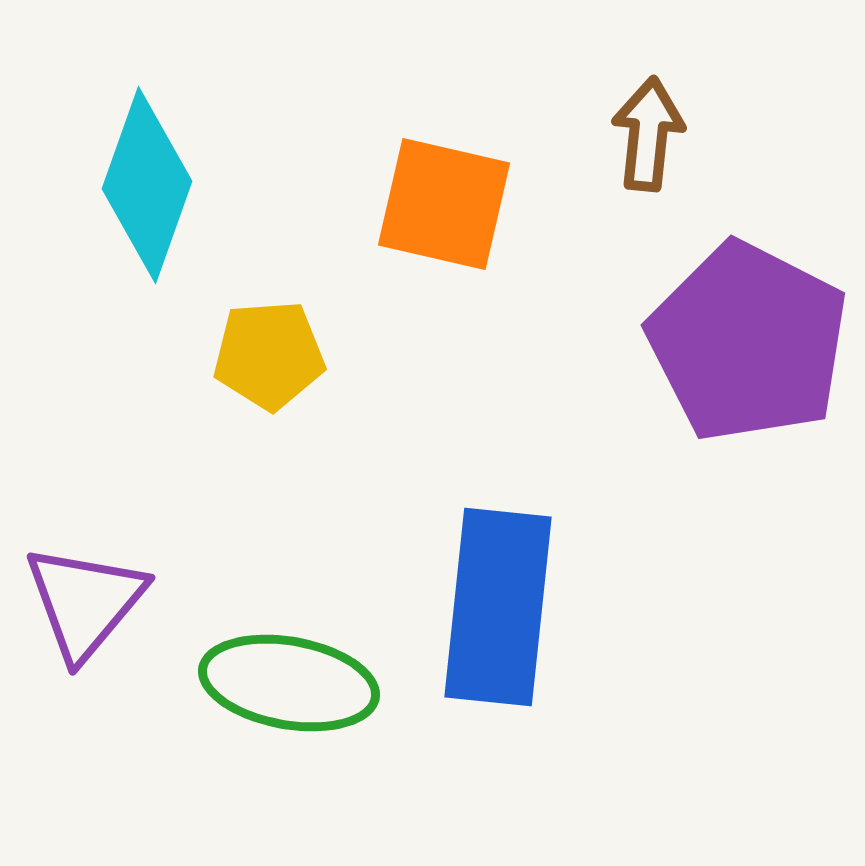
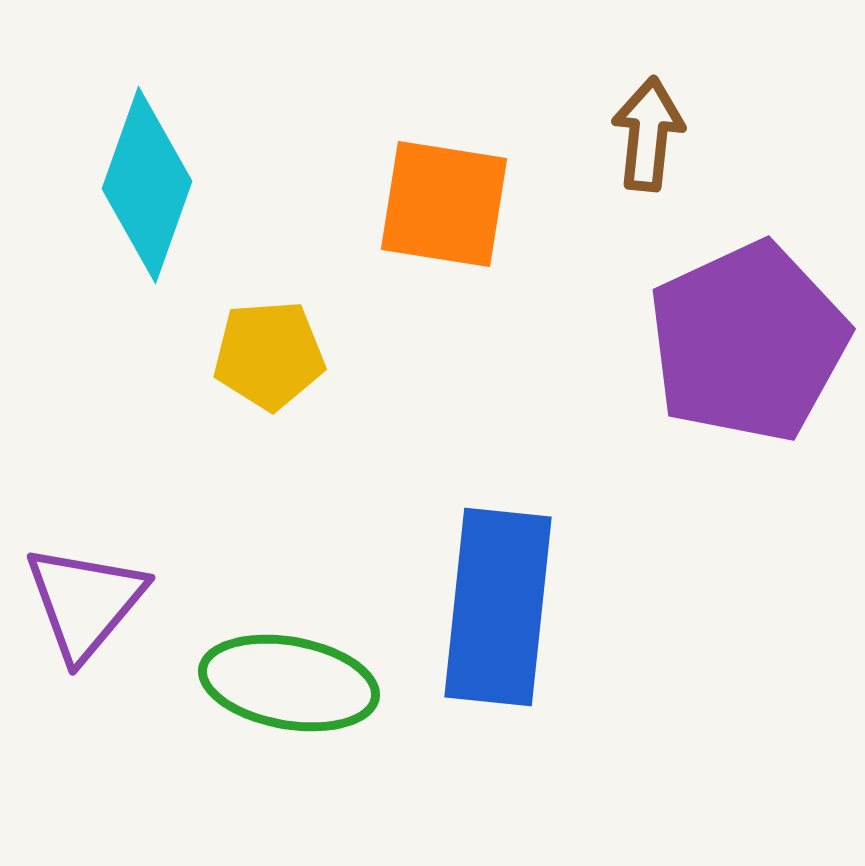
orange square: rotated 4 degrees counterclockwise
purple pentagon: rotated 20 degrees clockwise
